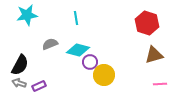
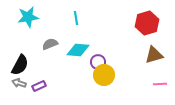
cyan star: moved 1 px right, 2 px down
red hexagon: rotated 25 degrees clockwise
cyan diamond: rotated 10 degrees counterclockwise
purple circle: moved 8 px right
